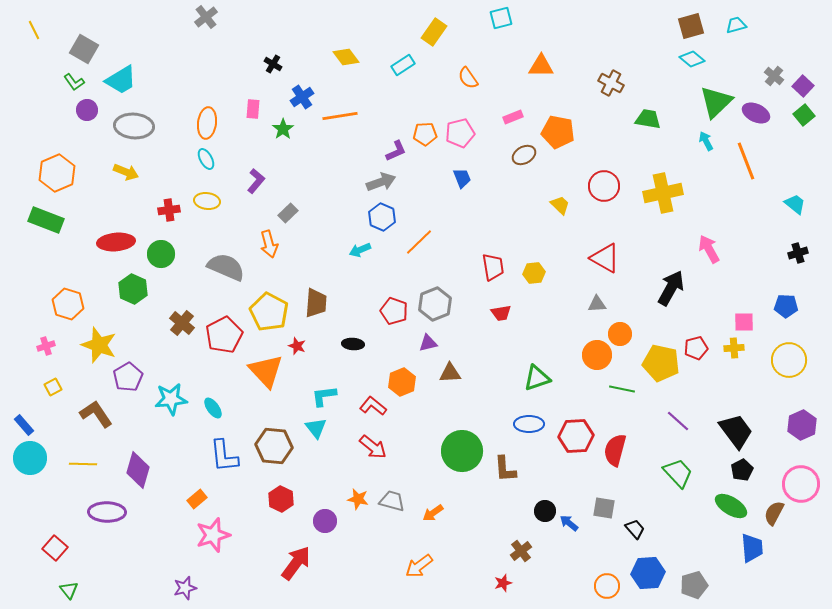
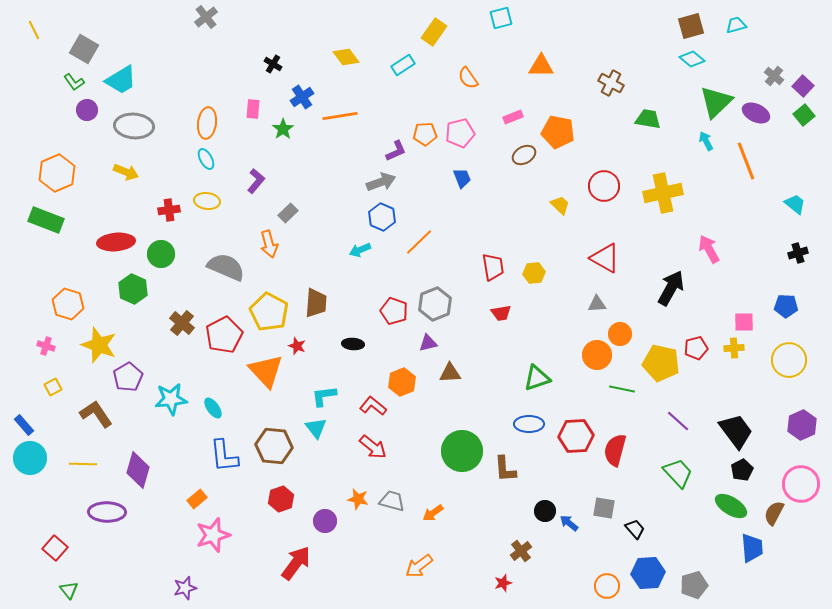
pink cross at (46, 346): rotated 36 degrees clockwise
red hexagon at (281, 499): rotated 15 degrees clockwise
